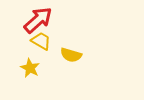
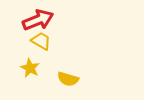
red arrow: rotated 20 degrees clockwise
yellow semicircle: moved 3 px left, 24 px down
